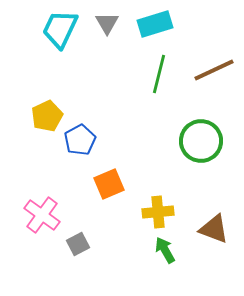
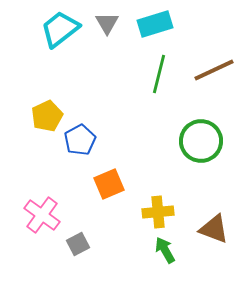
cyan trapezoid: rotated 27 degrees clockwise
